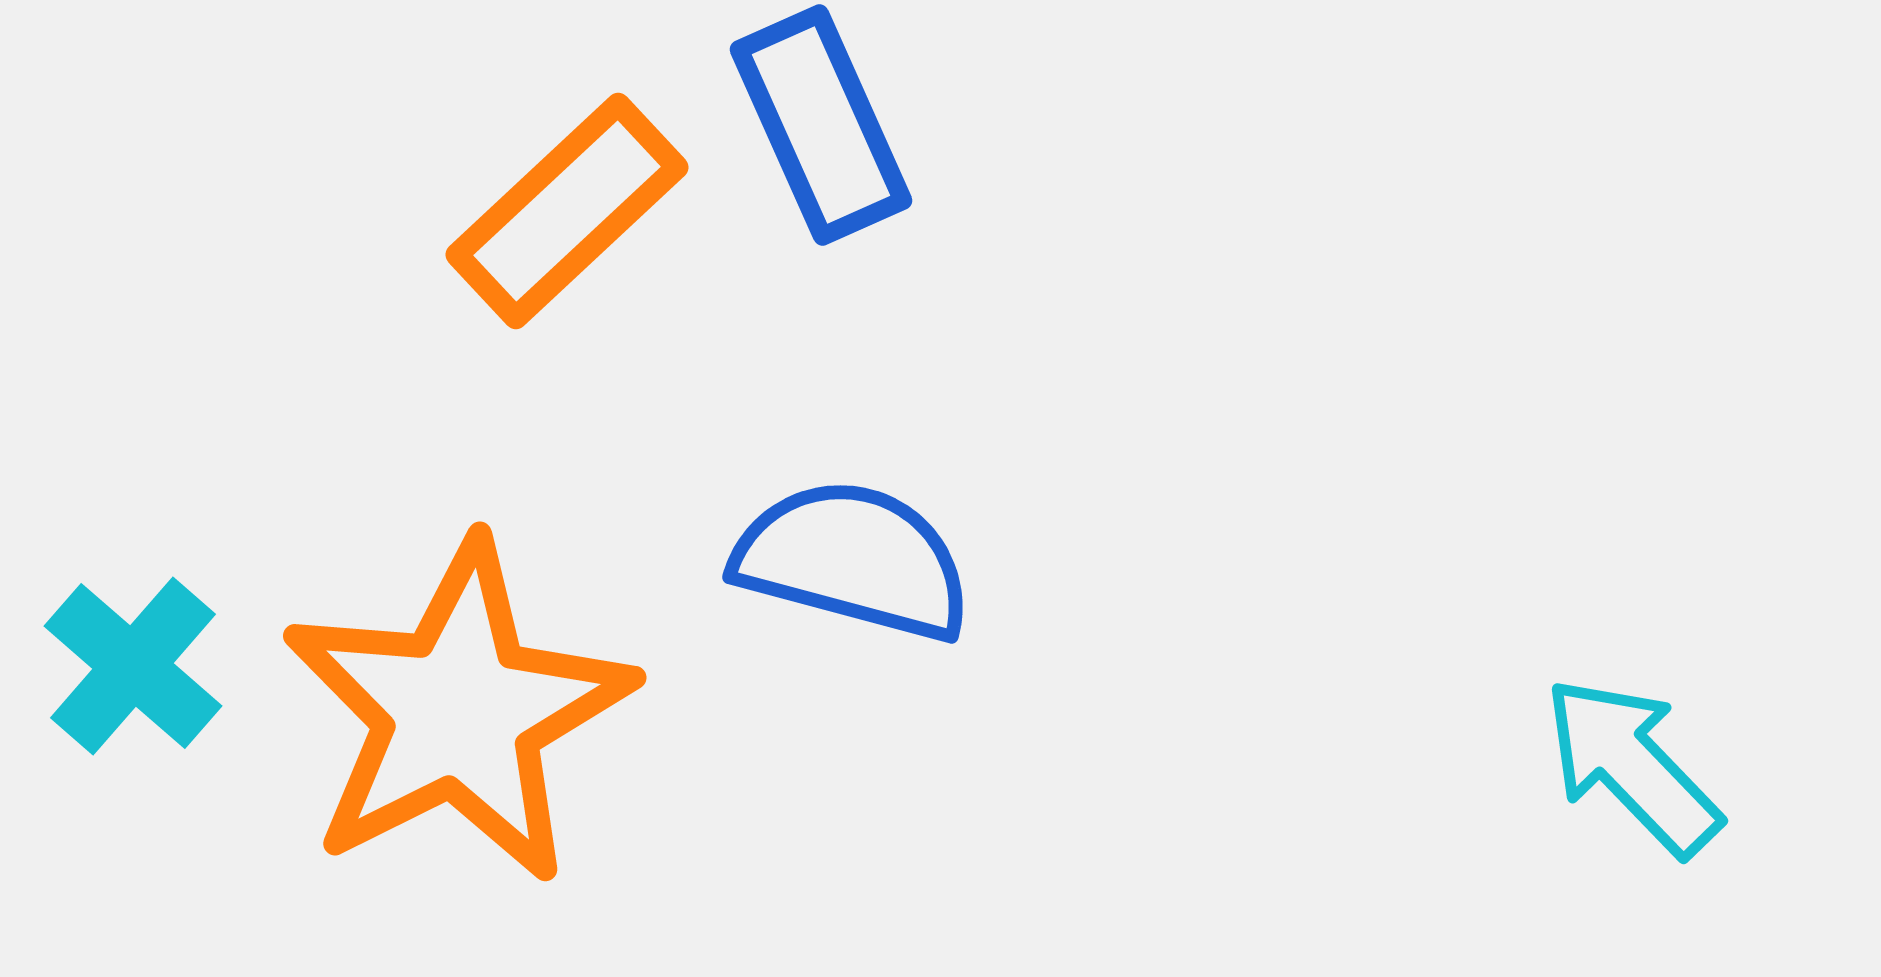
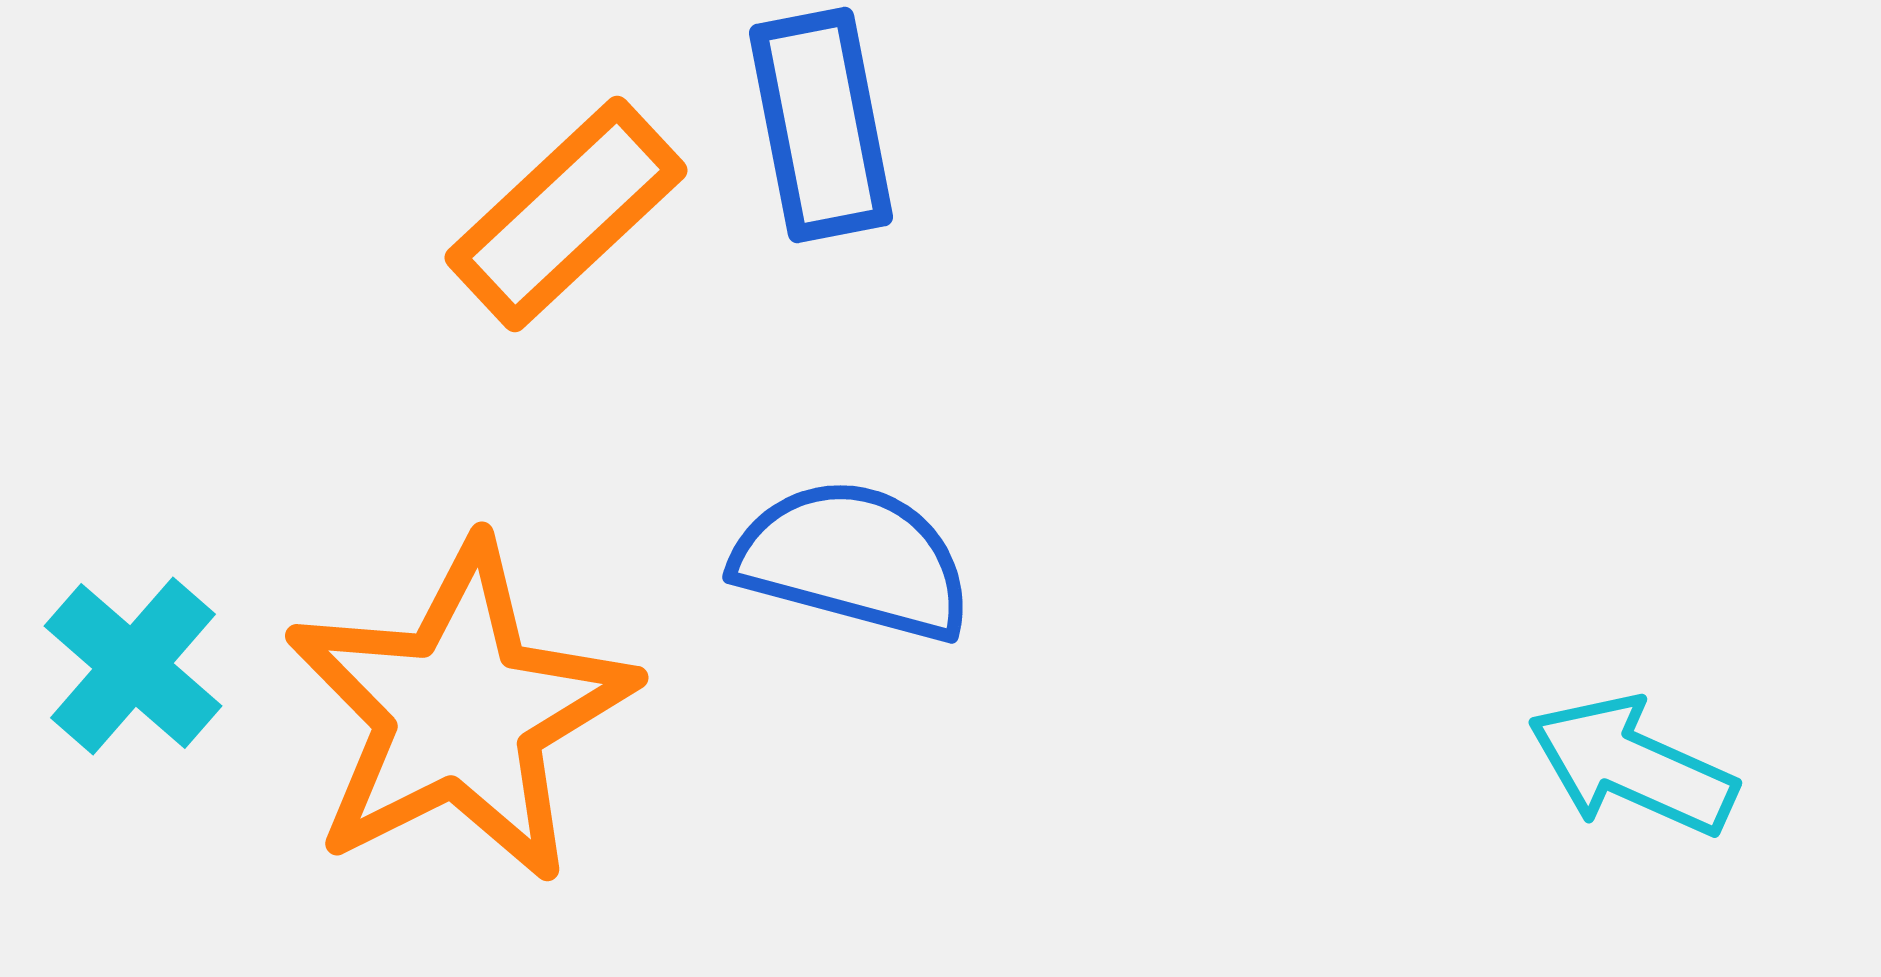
blue rectangle: rotated 13 degrees clockwise
orange rectangle: moved 1 px left, 3 px down
orange star: moved 2 px right
cyan arrow: rotated 22 degrees counterclockwise
